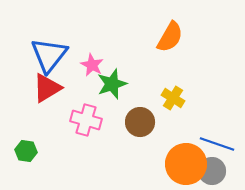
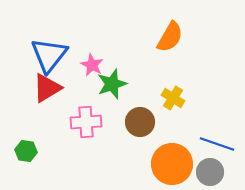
pink cross: moved 2 px down; rotated 20 degrees counterclockwise
orange circle: moved 14 px left
gray circle: moved 2 px left, 1 px down
